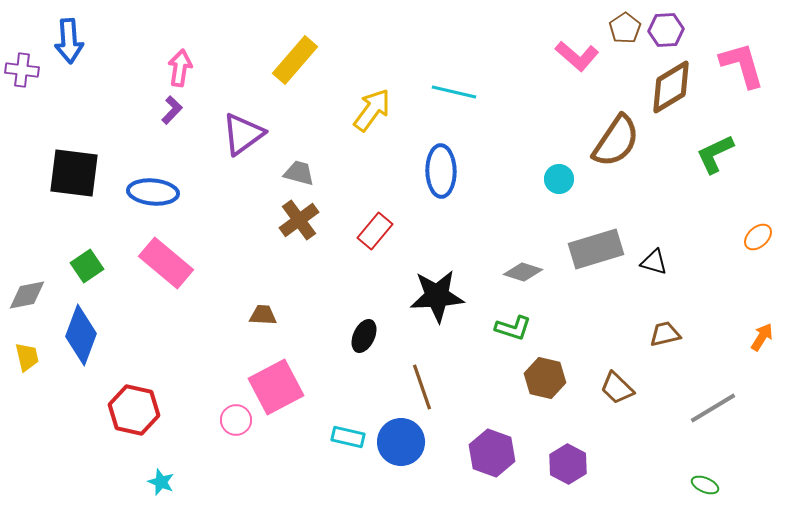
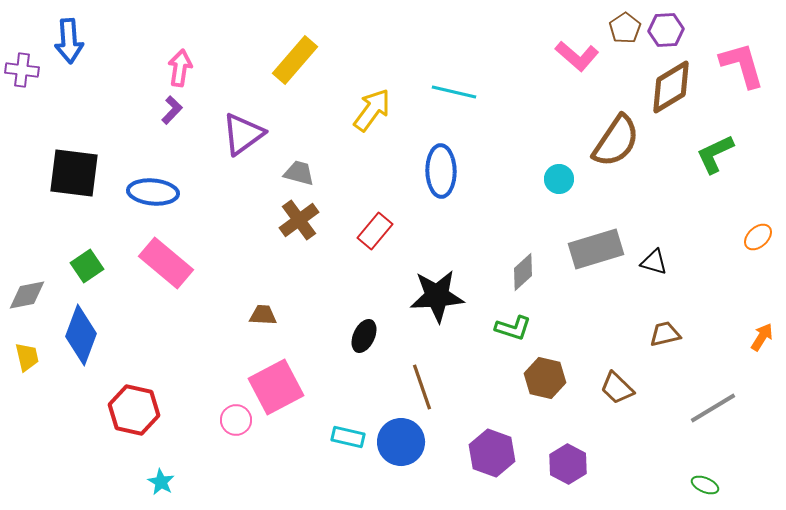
gray diamond at (523, 272): rotated 60 degrees counterclockwise
cyan star at (161, 482): rotated 8 degrees clockwise
